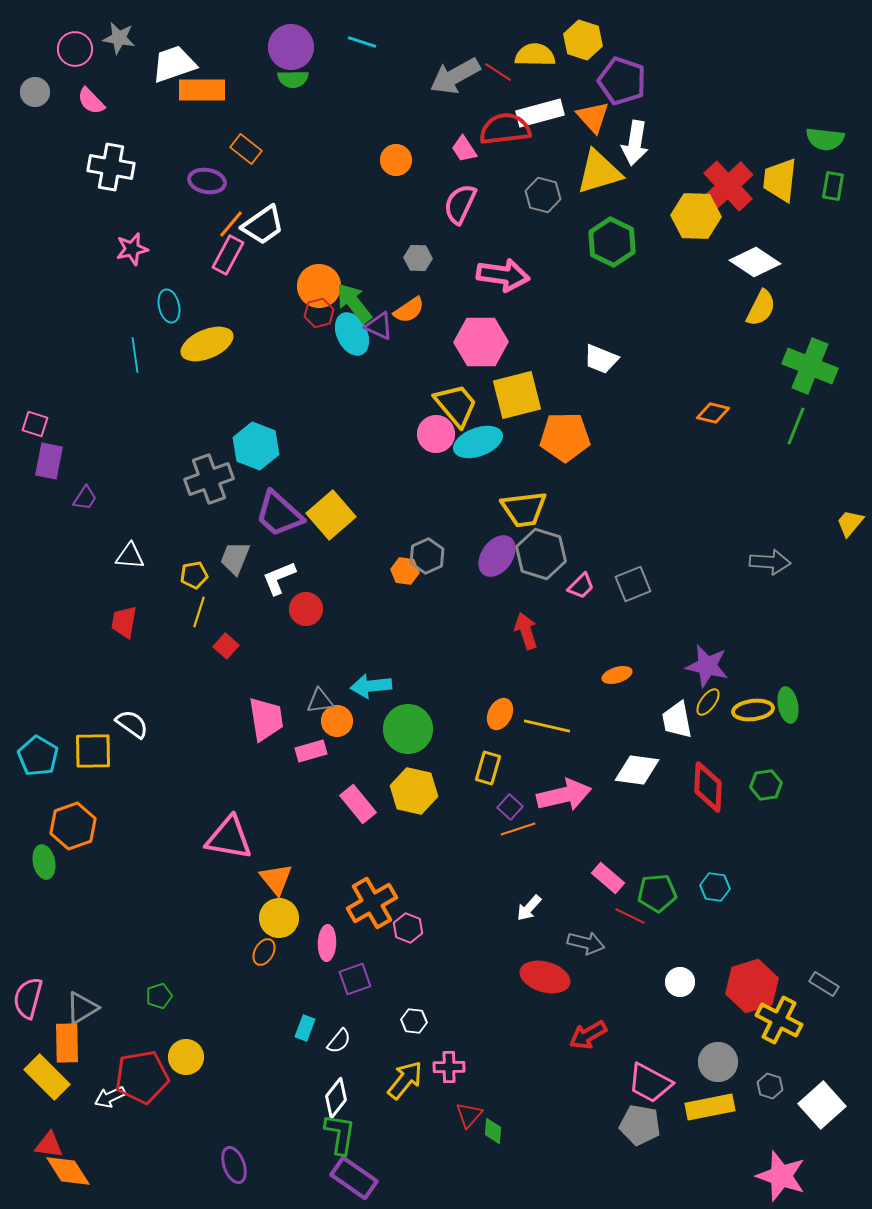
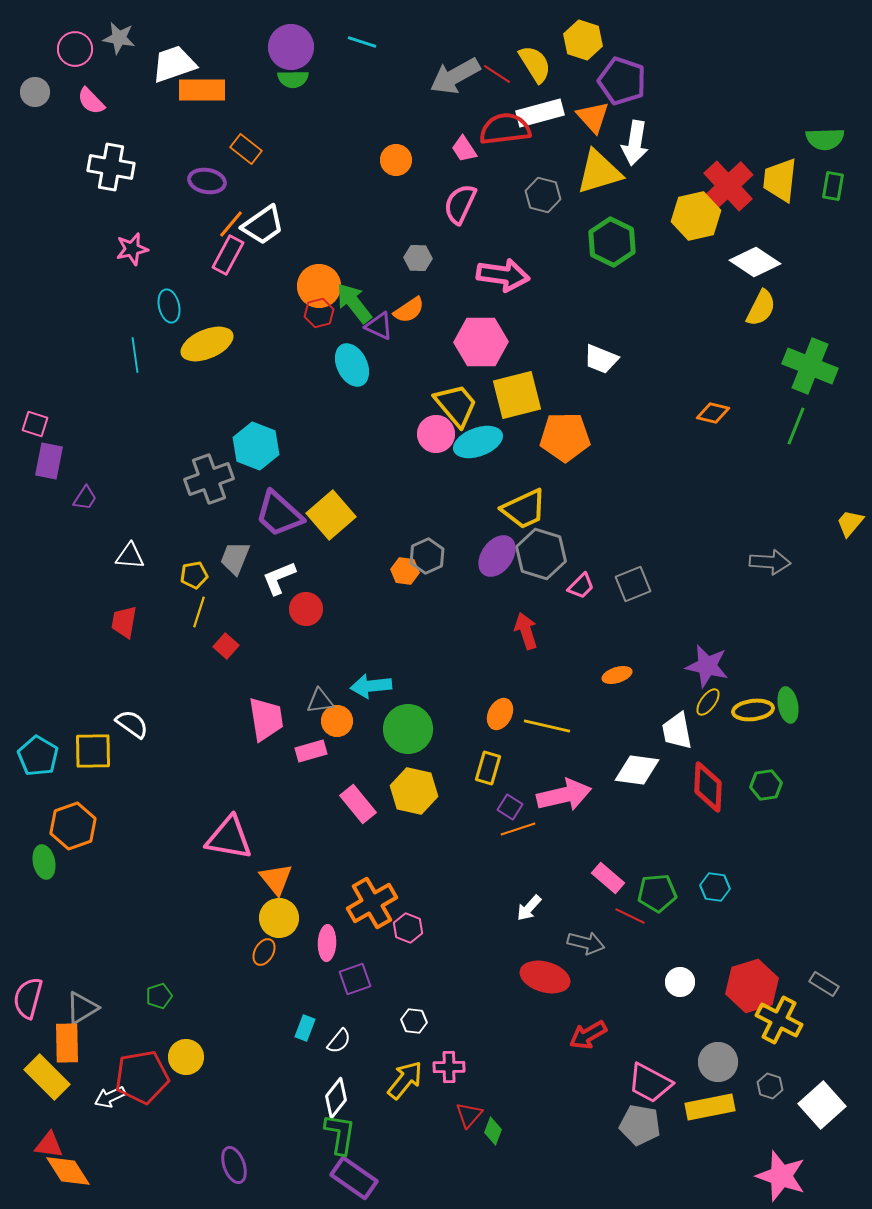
yellow semicircle at (535, 55): moved 9 px down; rotated 57 degrees clockwise
red line at (498, 72): moved 1 px left, 2 px down
green semicircle at (825, 139): rotated 9 degrees counterclockwise
yellow hexagon at (696, 216): rotated 15 degrees counterclockwise
cyan ellipse at (352, 334): moved 31 px down
yellow trapezoid at (524, 509): rotated 18 degrees counterclockwise
white trapezoid at (677, 720): moved 11 px down
purple square at (510, 807): rotated 10 degrees counterclockwise
green diamond at (493, 1131): rotated 16 degrees clockwise
